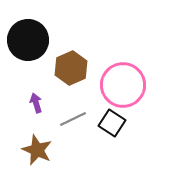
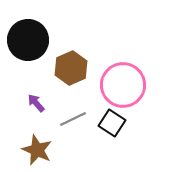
purple arrow: rotated 24 degrees counterclockwise
